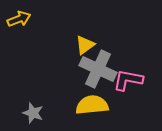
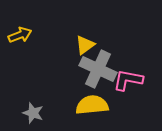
yellow arrow: moved 1 px right, 16 px down
